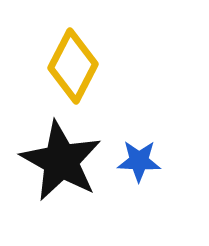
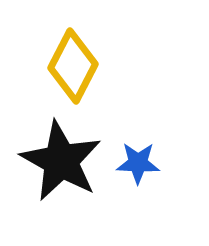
blue star: moved 1 px left, 2 px down
